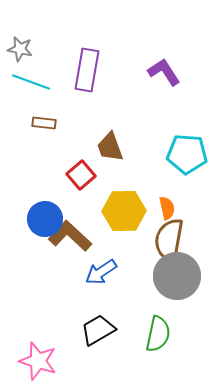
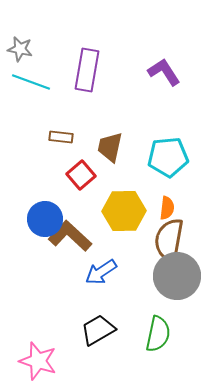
brown rectangle: moved 17 px right, 14 px down
brown trapezoid: rotated 32 degrees clockwise
cyan pentagon: moved 19 px left, 3 px down; rotated 9 degrees counterclockwise
orange semicircle: rotated 20 degrees clockwise
